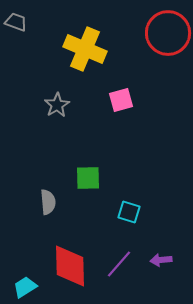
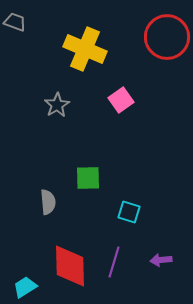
gray trapezoid: moved 1 px left
red circle: moved 1 px left, 4 px down
pink square: rotated 20 degrees counterclockwise
purple line: moved 5 px left, 2 px up; rotated 24 degrees counterclockwise
